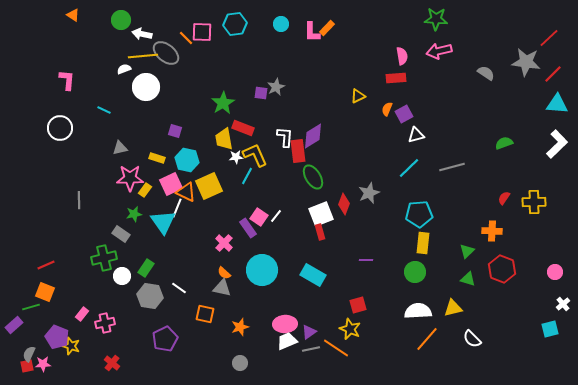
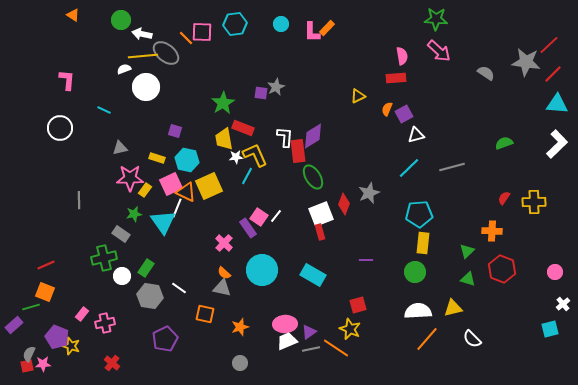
red line at (549, 38): moved 7 px down
pink arrow at (439, 51): rotated 125 degrees counterclockwise
